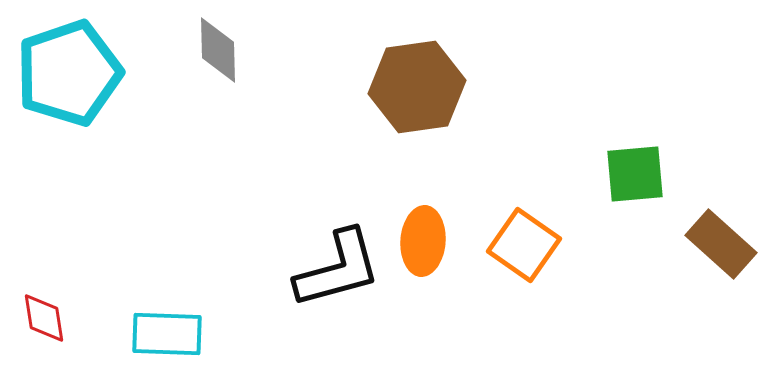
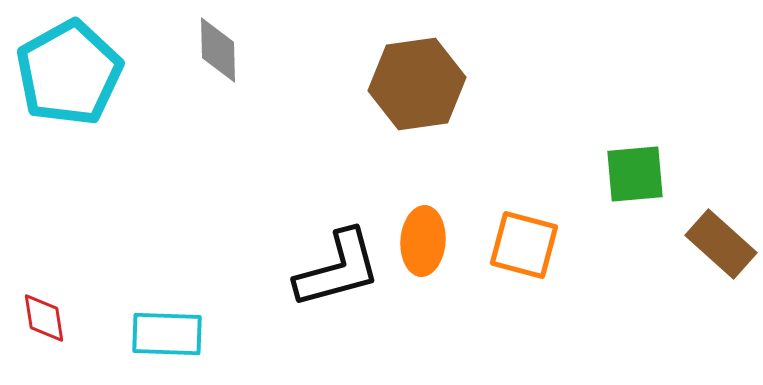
cyan pentagon: rotated 10 degrees counterclockwise
brown hexagon: moved 3 px up
orange square: rotated 20 degrees counterclockwise
